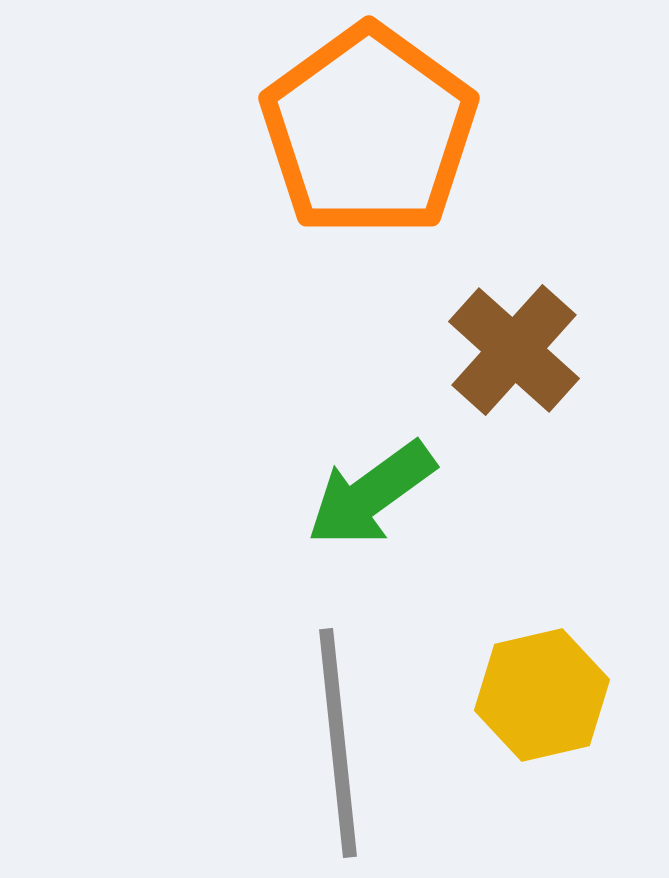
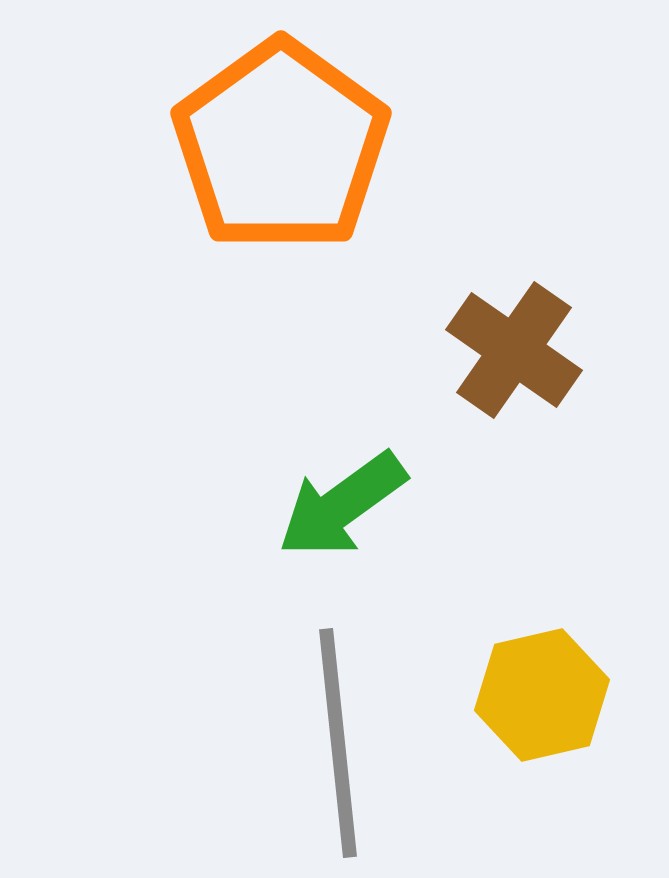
orange pentagon: moved 88 px left, 15 px down
brown cross: rotated 7 degrees counterclockwise
green arrow: moved 29 px left, 11 px down
